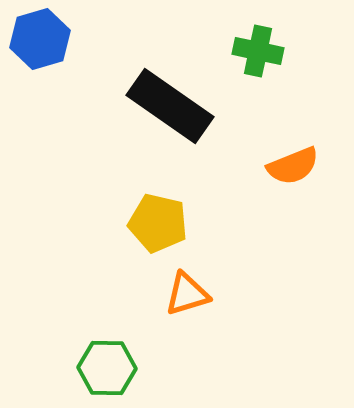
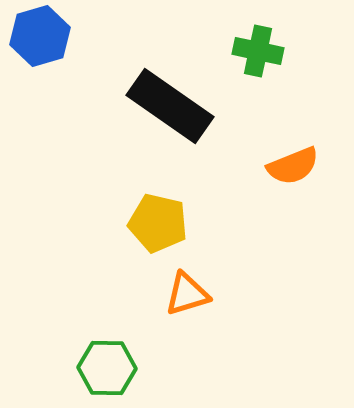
blue hexagon: moved 3 px up
